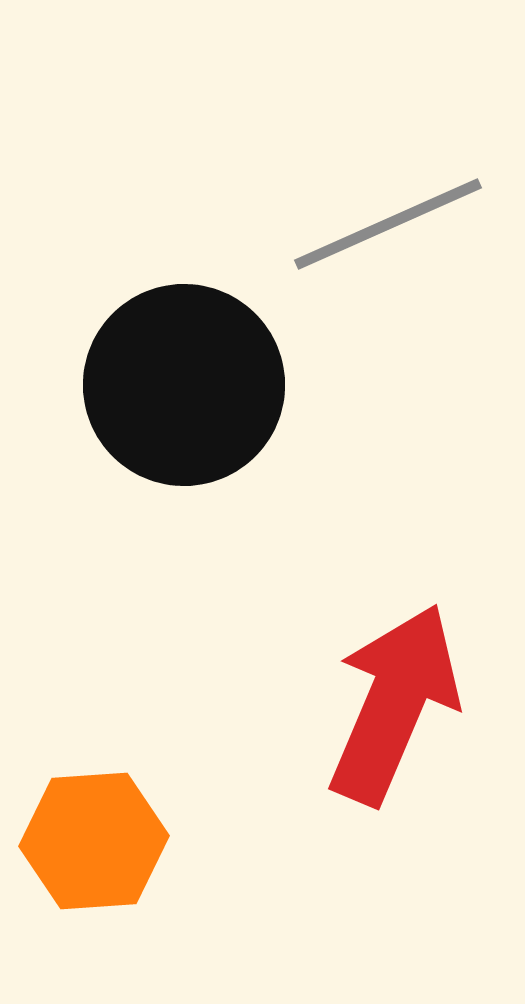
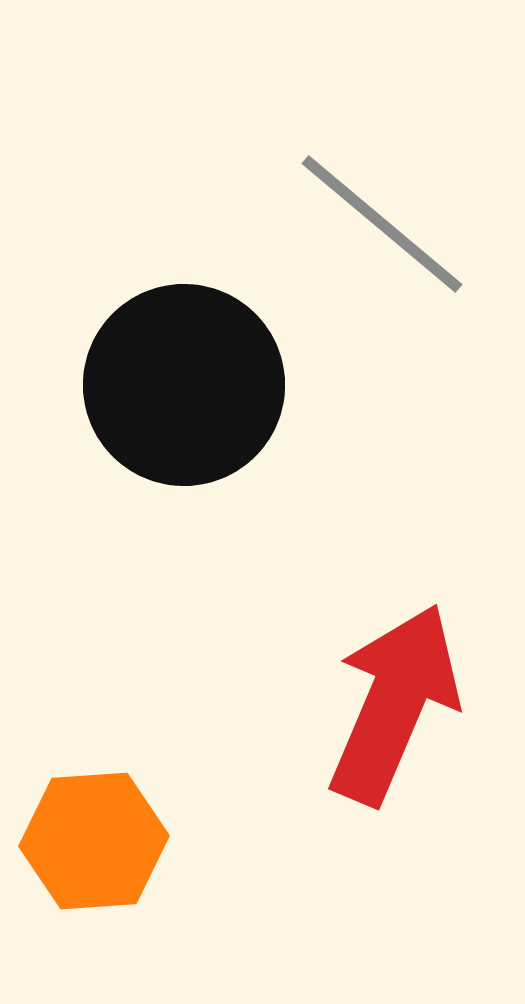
gray line: moved 6 px left; rotated 64 degrees clockwise
